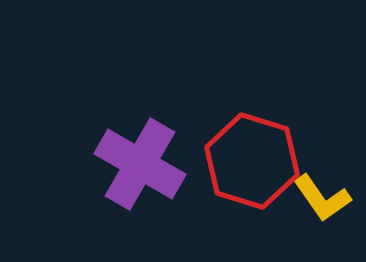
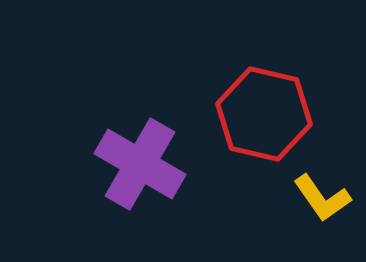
red hexagon: moved 12 px right, 47 px up; rotated 4 degrees counterclockwise
